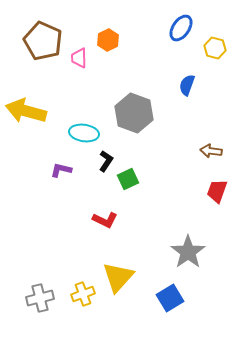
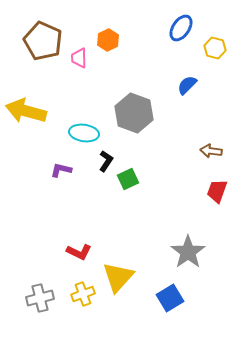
blue semicircle: rotated 25 degrees clockwise
red L-shape: moved 26 px left, 32 px down
